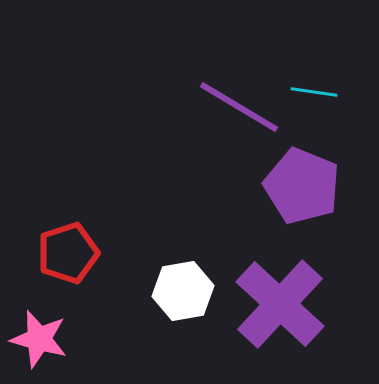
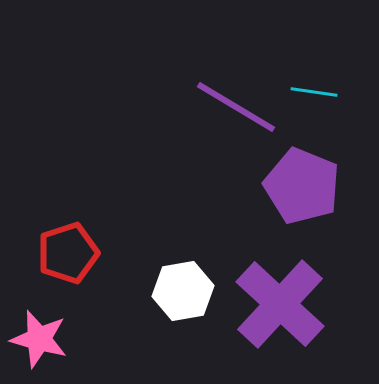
purple line: moved 3 px left
